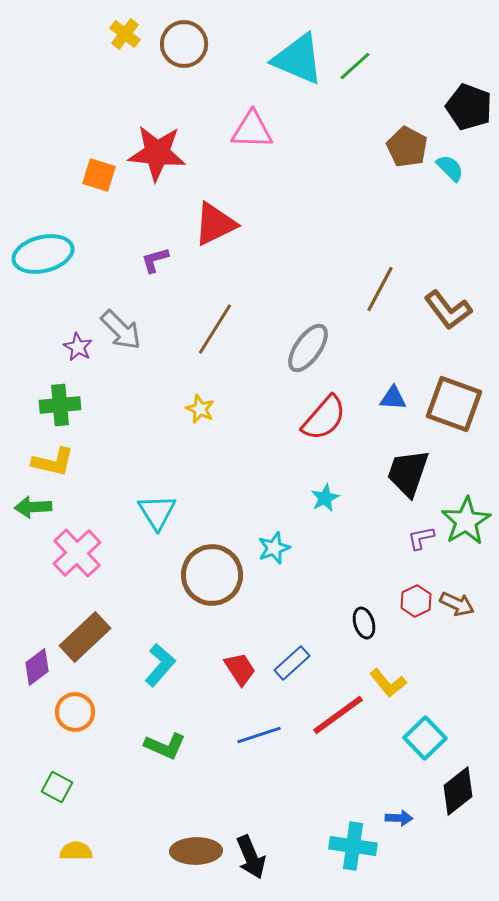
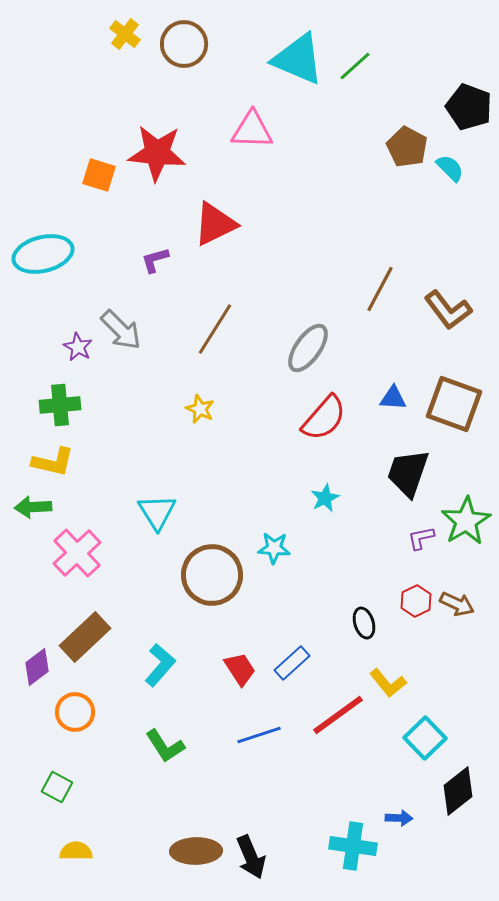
cyan star at (274, 548): rotated 24 degrees clockwise
green L-shape at (165, 746): rotated 33 degrees clockwise
